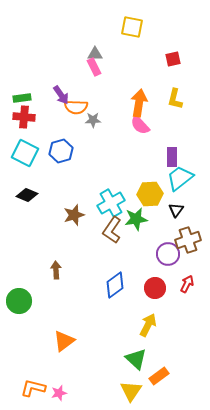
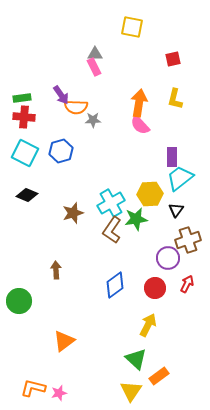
brown star: moved 1 px left, 2 px up
purple circle: moved 4 px down
